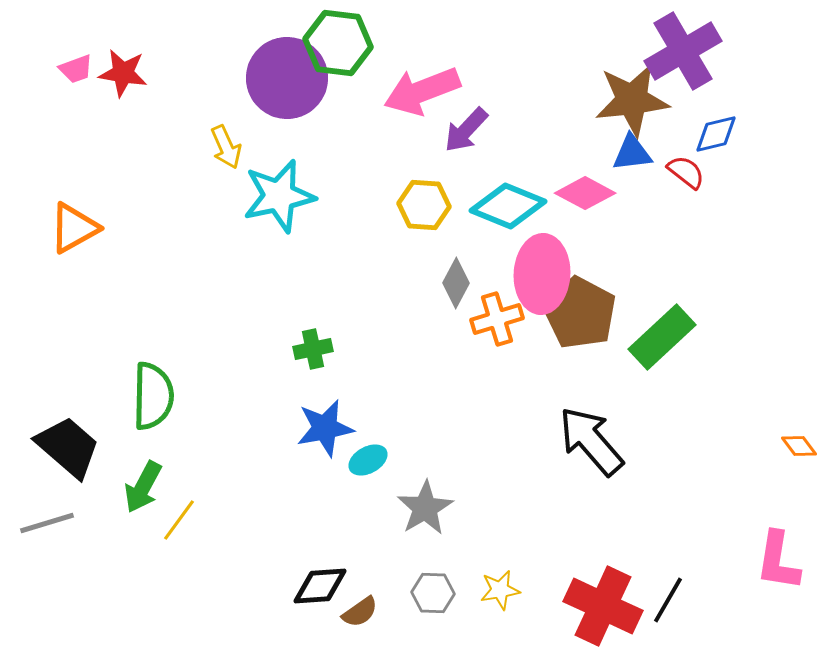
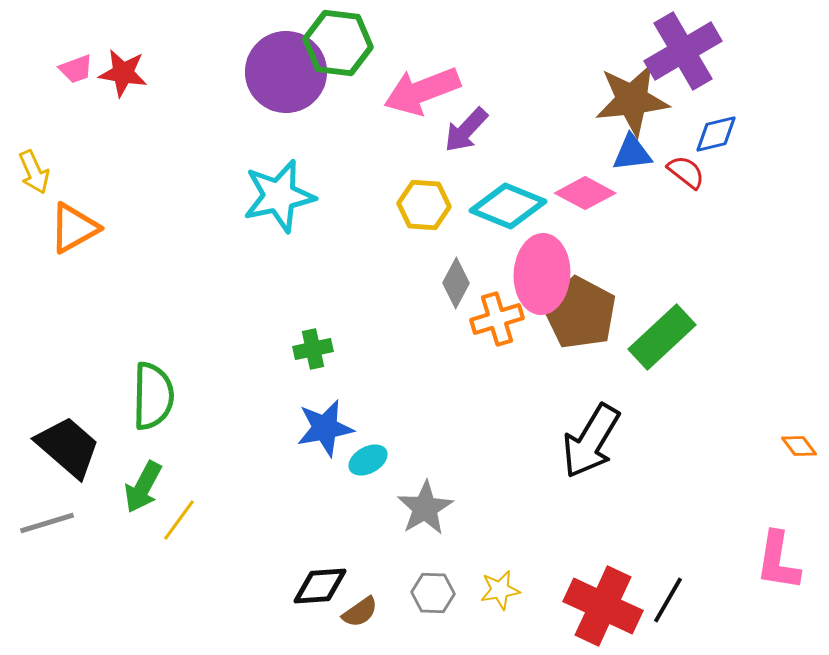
purple circle: moved 1 px left, 6 px up
yellow arrow: moved 192 px left, 25 px down
black arrow: rotated 108 degrees counterclockwise
